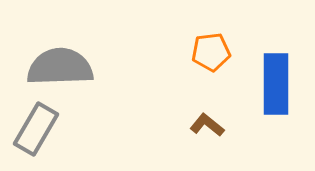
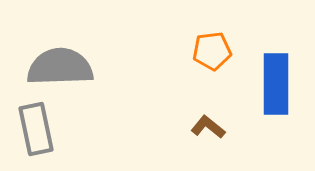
orange pentagon: moved 1 px right, 1 px up
brown L-shape: moved 1 px right, 2 px down
gray rectangle: rotated 42 degrees counterclockwise
